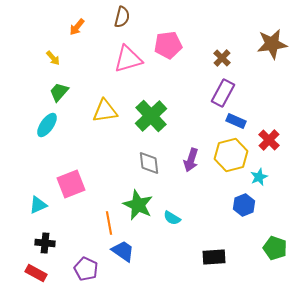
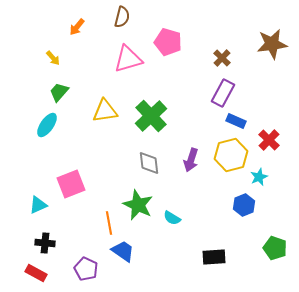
pink pentagon: moved 3 px up; rotated 24 degrees clockwise
